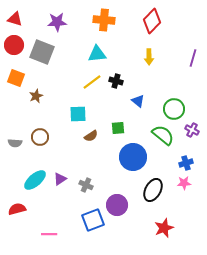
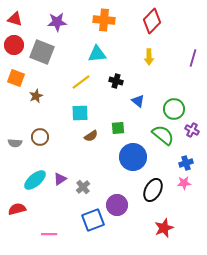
yellow line: moved 11 px left
cyan square: moved 2 px right, 1 px up
gray cross: moved 3 px left, 2 px down; rotated 24 degrees clockwise
